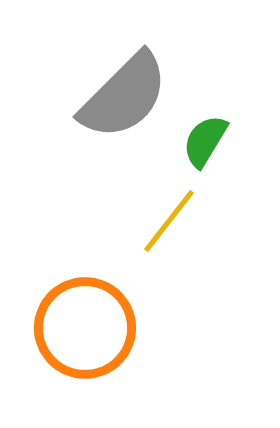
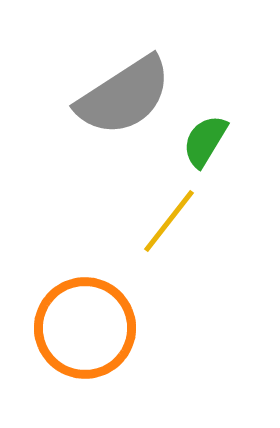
gray semicircle: rotated 12 degrees clockwise
